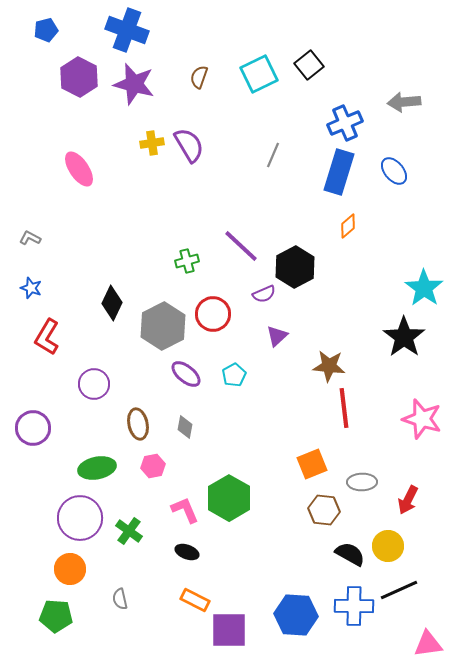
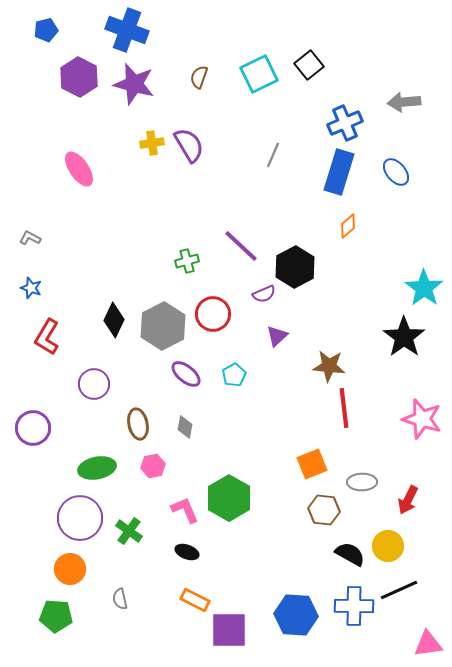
blue ellipse at (394, 171): moved 2 px right, 1 px down
black diamond at (112, 303): moved 2 px right, 17 px down
